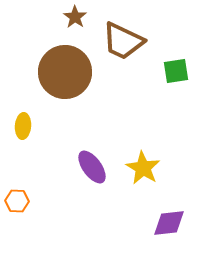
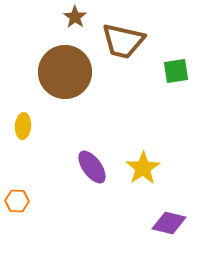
brown trapezoid: rotated 12 degrees counterclockwise
yellow star: rotated 8 degrees clockwise
purple diamond: rotated 20 degrees clockwise
